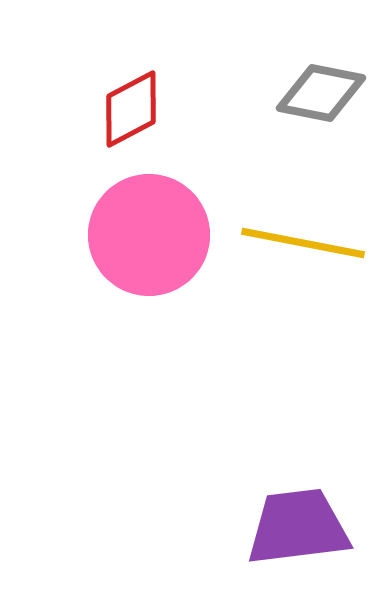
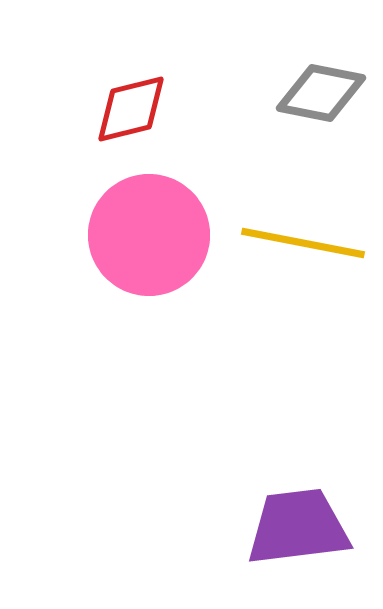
red diamond: rotated 14 degrees clockwise
